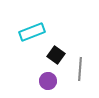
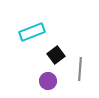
black square: rotated 18 degrees clockwise
